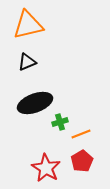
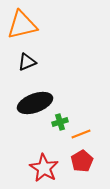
orange triangle: moved 6 px left
red star: moved 2 px left
